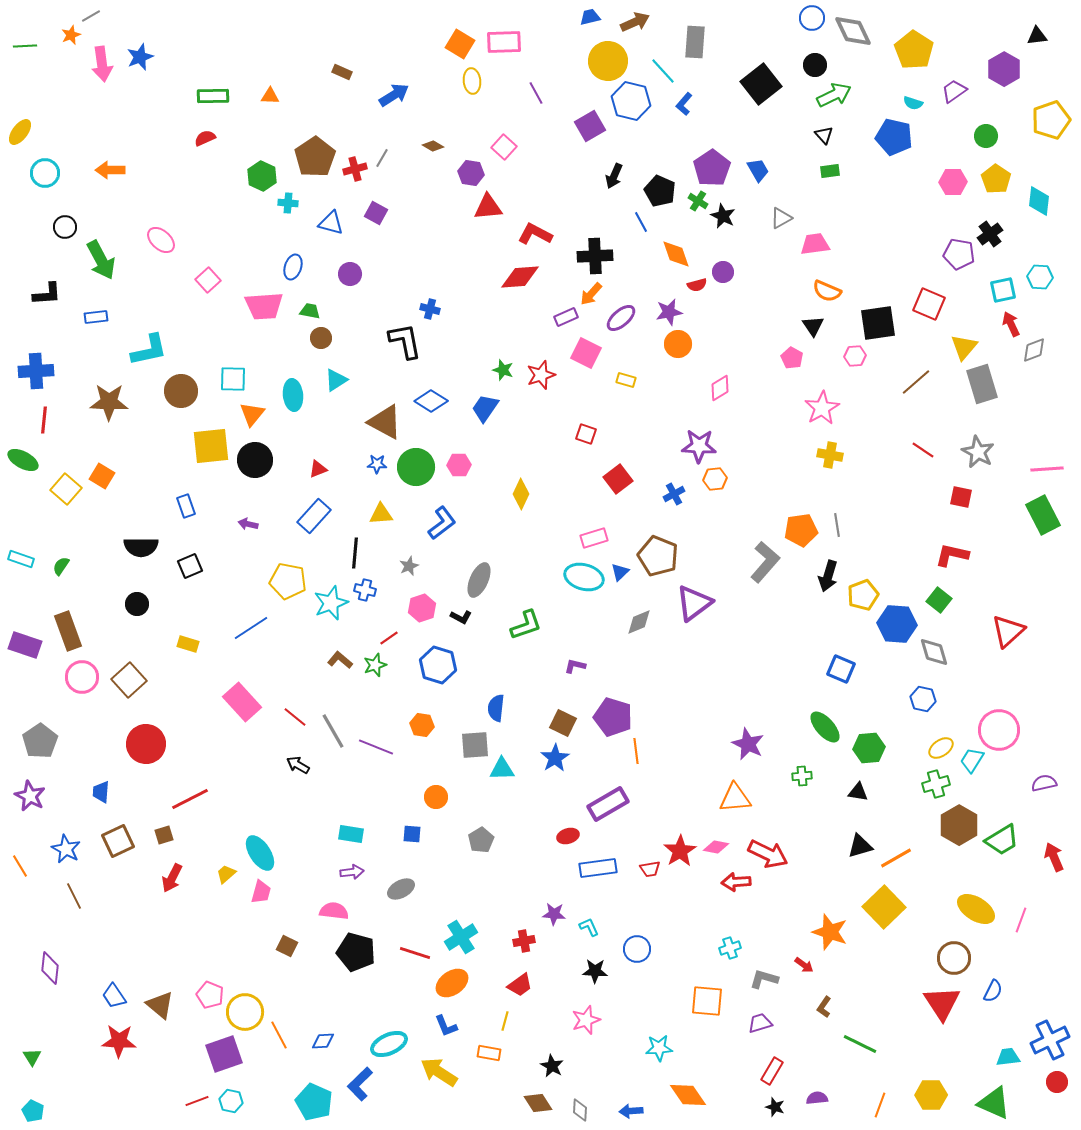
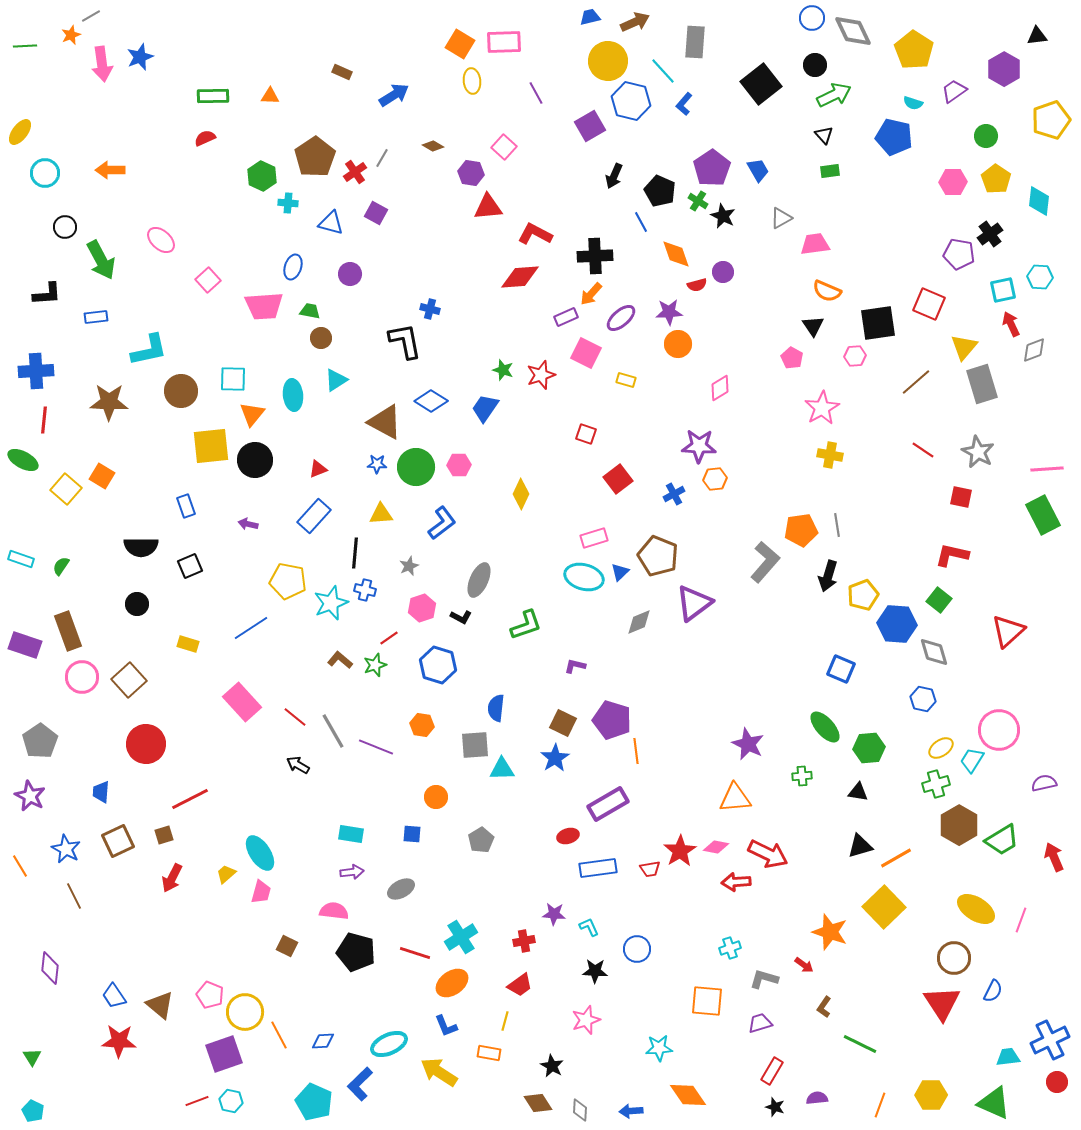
red cross at (355, 169): moved 3 px down; rotated 20 degrees counterclockwise
purple star at (669, 312): rotated 8 degrees clockwise
purple pentagon at (613, 717): moved 1 px left, 3 px down
